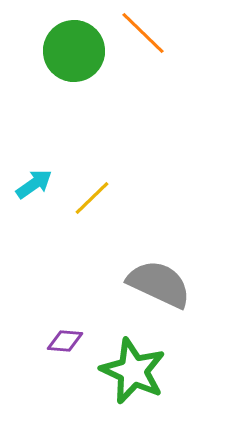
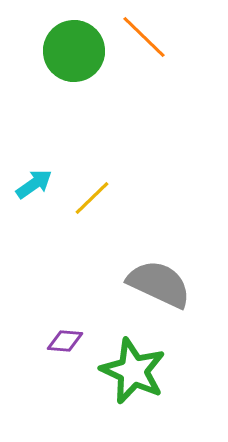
orange line: moved 1 px right, 4 px down
